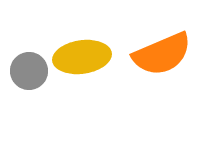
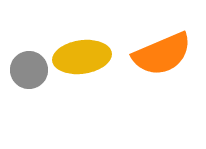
gray circle: moved 1 px up
